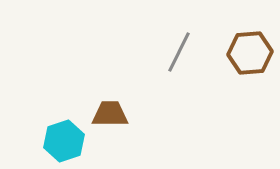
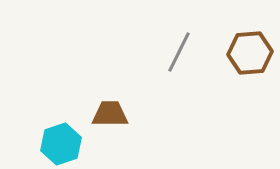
cyan hexagon: moved 3 px left, 3 px down
